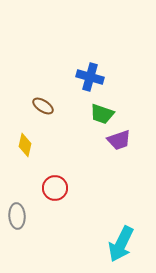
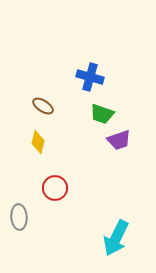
yellow diamond: moved 13 px right, 3 px up
gray ellipse: moved 2 px right, 1 px down
cyan arrow: moved 5 px left, 6 px up
